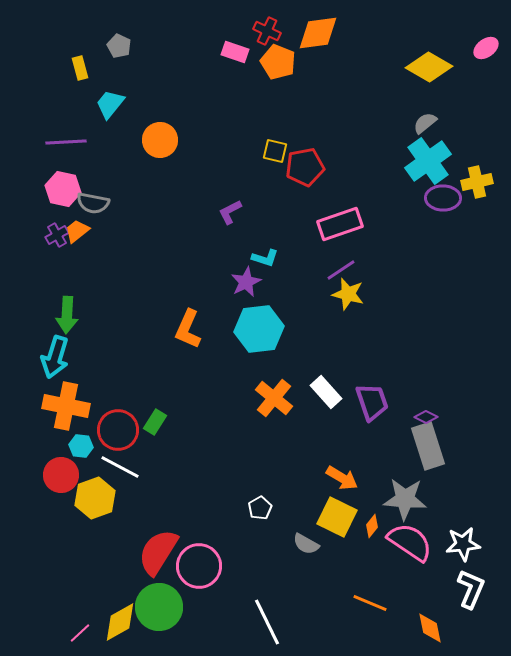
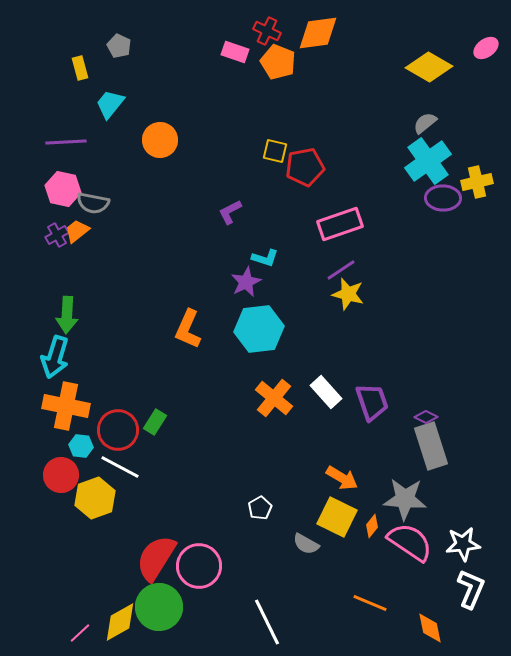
gray rectangle at (428, 446): moved 3 px right
red semicircle at (158, 552): moved 2 px left, 6 px down
